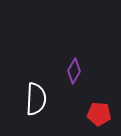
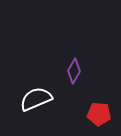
white semicircle: rotated 116 degrees counterclockwise
